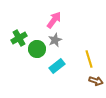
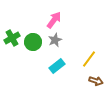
green cross: moved 7 px left
green circle: moved 4 px left, 7 px up
yellow line: rotated 54 degrees clockwise
